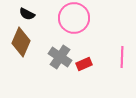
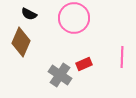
black semicircle: moved 2 px right
gray cross: moved 18 px down
